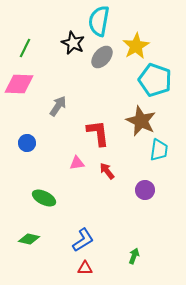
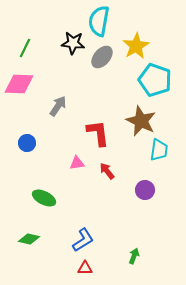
black star: rotated 20 degrees counterclockwise
